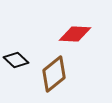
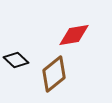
red diamond: moved 1 px left, 1 px down; rotated 12 degrees counterclockwise
